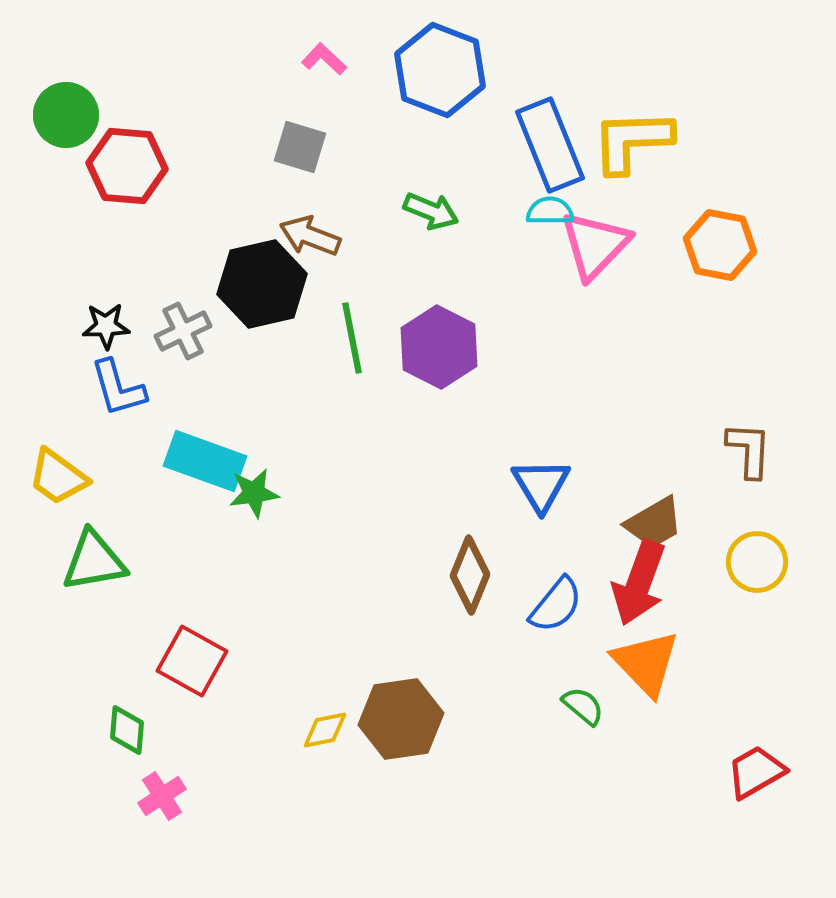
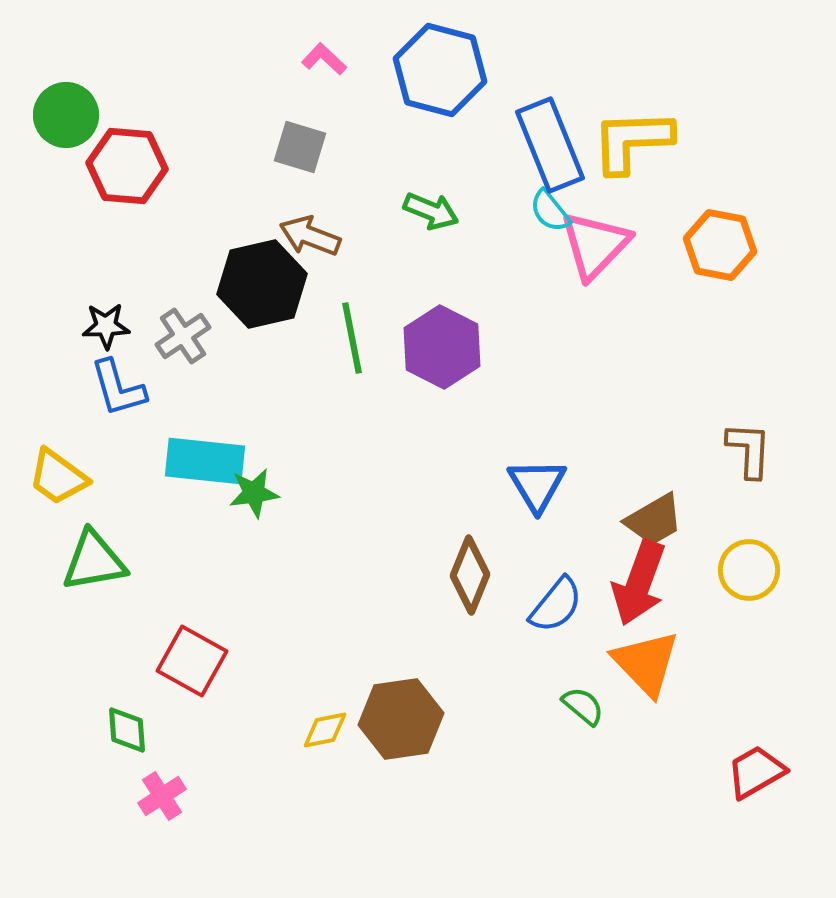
blue hexagon: rotated 6 degrees counterclockwise
cyan semicircle: rotated 129 degrees counterclockwise
gray cross: moved 5 px down; rotated 8 degrees counterclockwise
purple hexagon: moved 3 px right
cyan rectangle: rotated 14 degrees counterclockwise
blue triangle: moved 4 px left
brown trapezoid: moved 3 px up
yellow circle: moved 8 px left, 8 px down
green diamond: rotated 9 degrees counterclockwise
